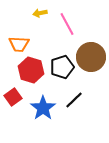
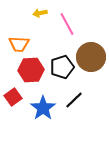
red hexagon: rotated 20 degrees counterclockwise
